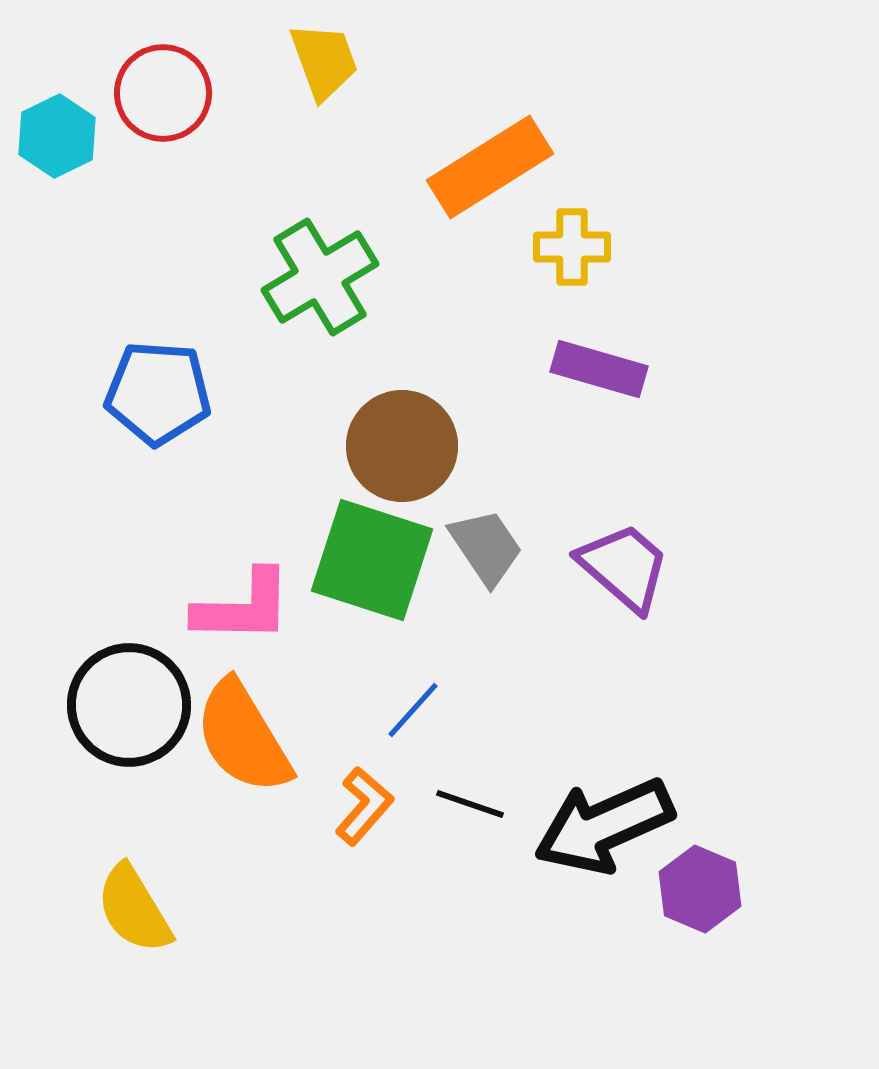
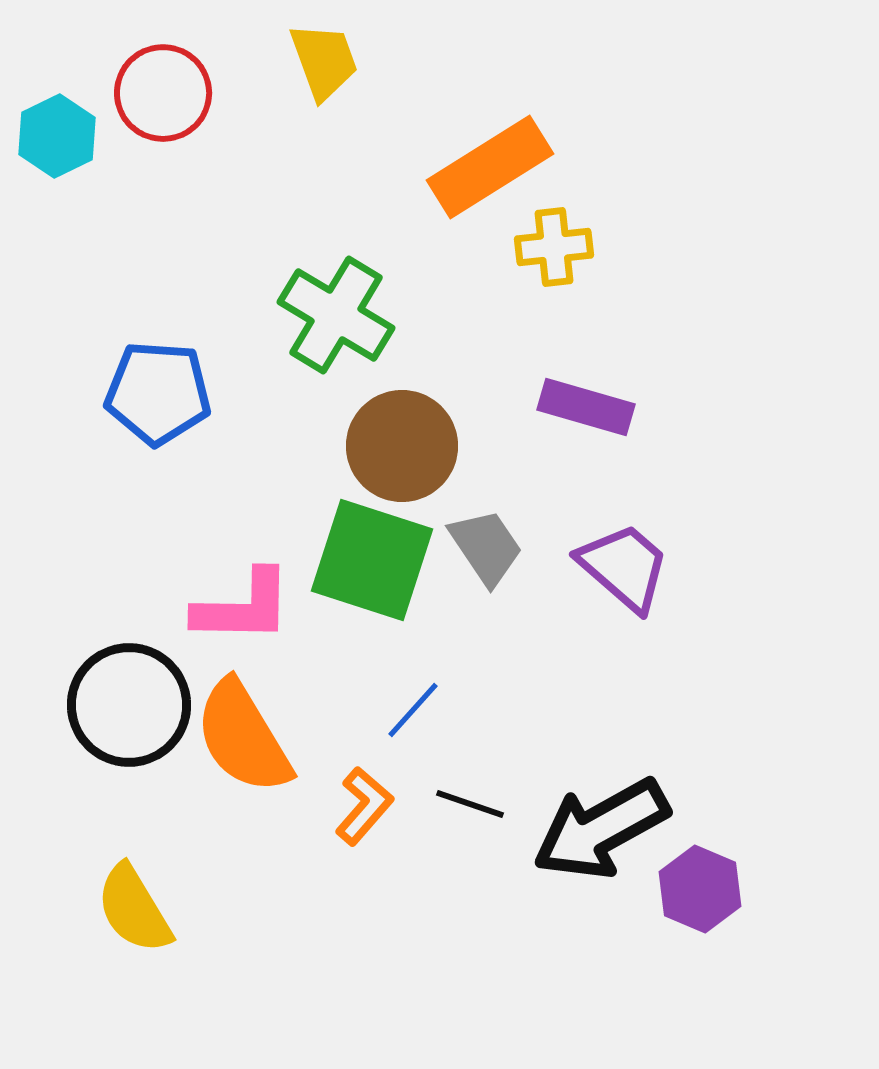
yellow cross: moved 18 px left; rotated 6 degrees counterclockwise
green cross: moved 16 px right, 38 px down; rotated 28 degrees counterclockwise
purple rectangle: moved 13 px left, 38 px down
black arrow: moved 3 px left, 3 px down; rotated 5 degrees counterclockwise
